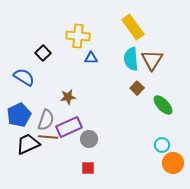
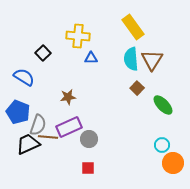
blue pentagon: moved 1 px left, 3 px up; rotated 25 degrees counterclockwise
gray semicircle: moved 8 px left, 5 px down
